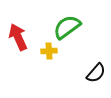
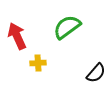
red arrow: moved 1 px left, 1 px up
yellow cross: moved 11 px left, 12 px down
